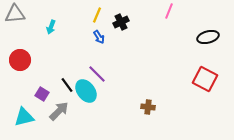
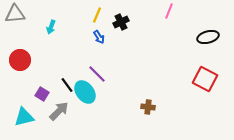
cyan ellipse: moved 1 px left, 1 px down
